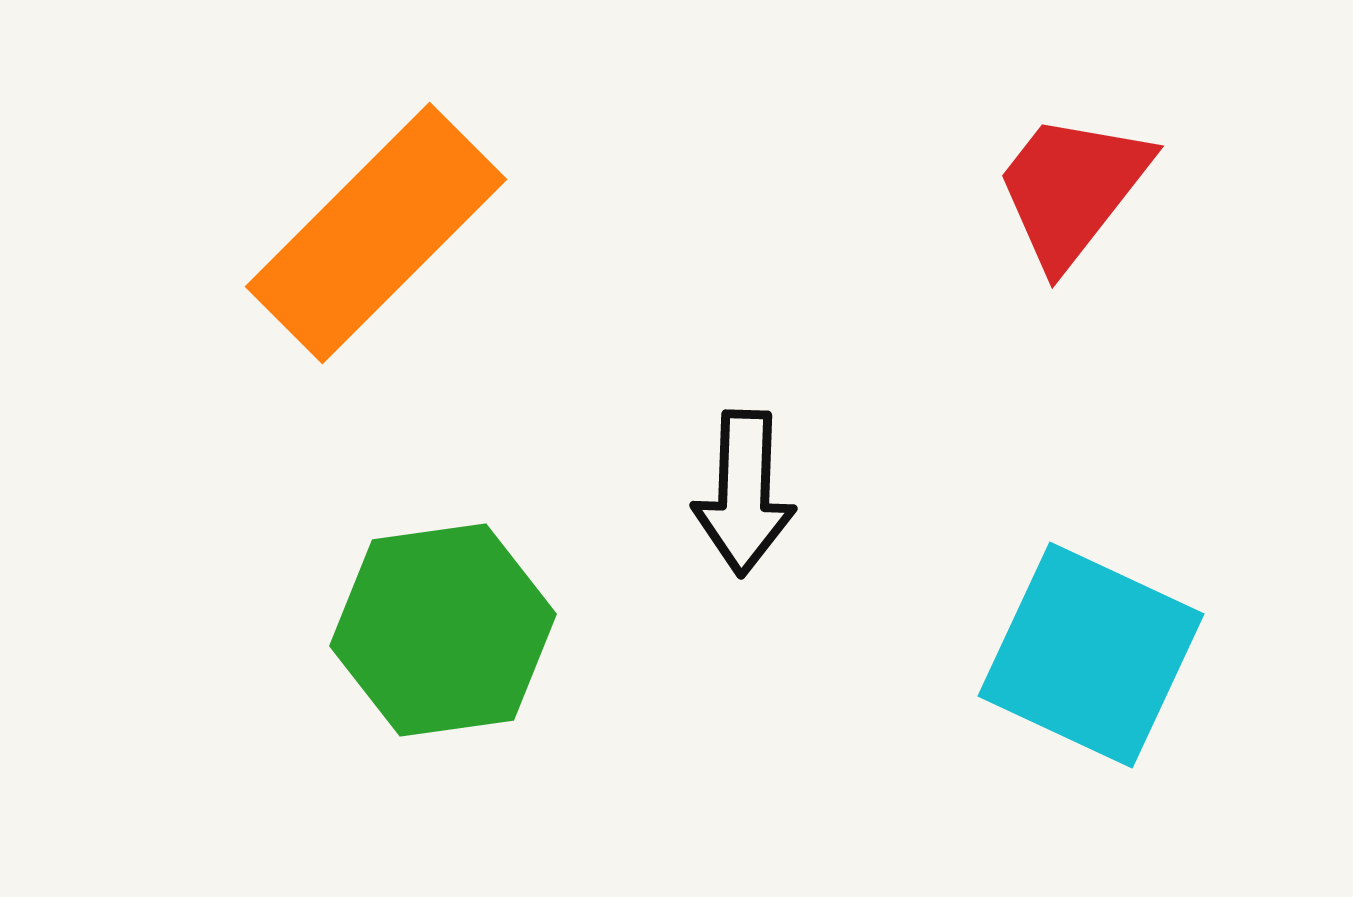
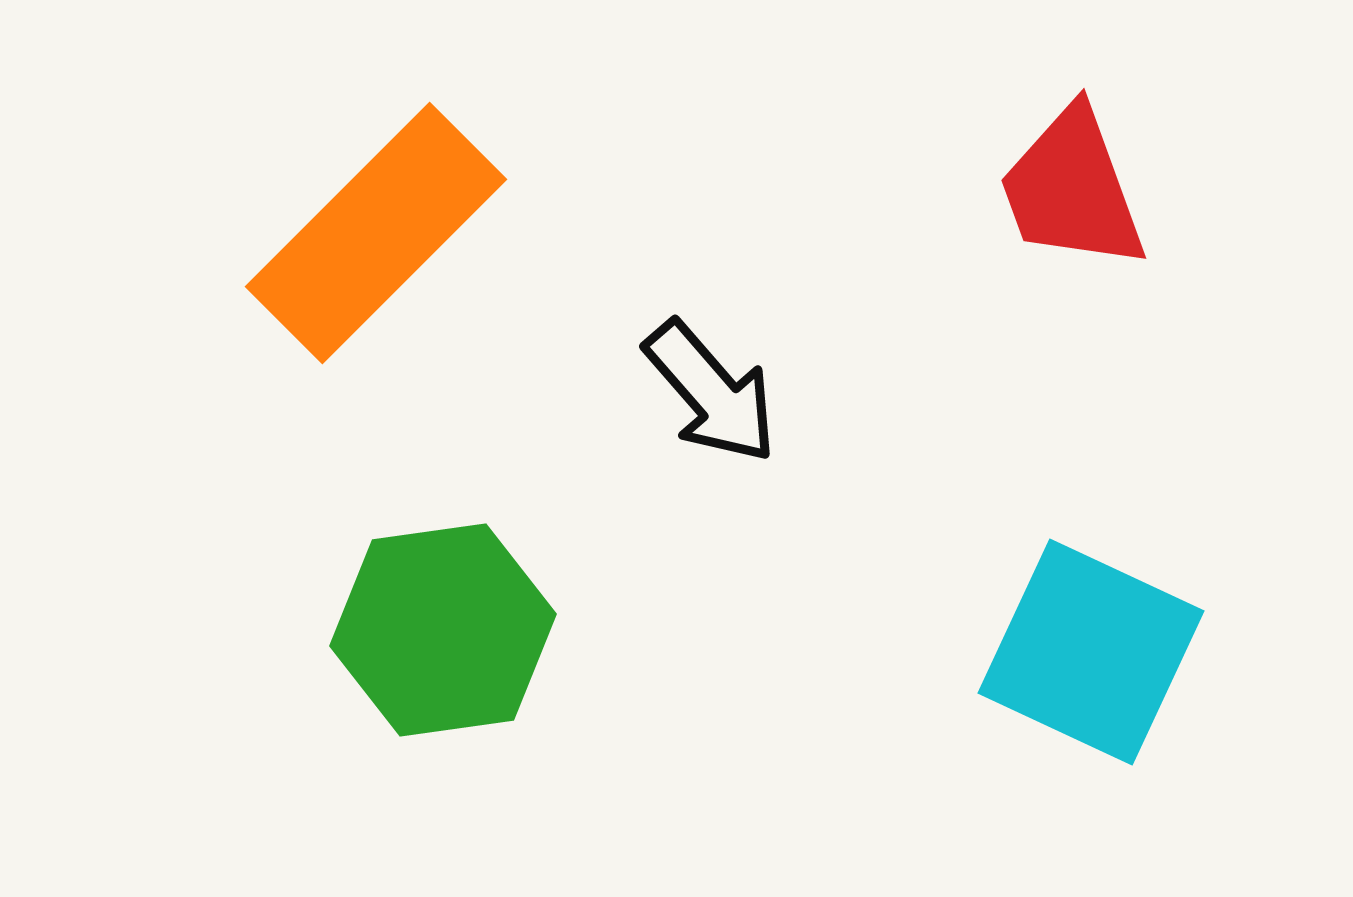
red trapezoid: rotated 58 degrees counterclockwise
black arrow: moved 33 px left, 101 px up; rotated 43 degrees counterclockwise
cyan square: moved 3 px up
